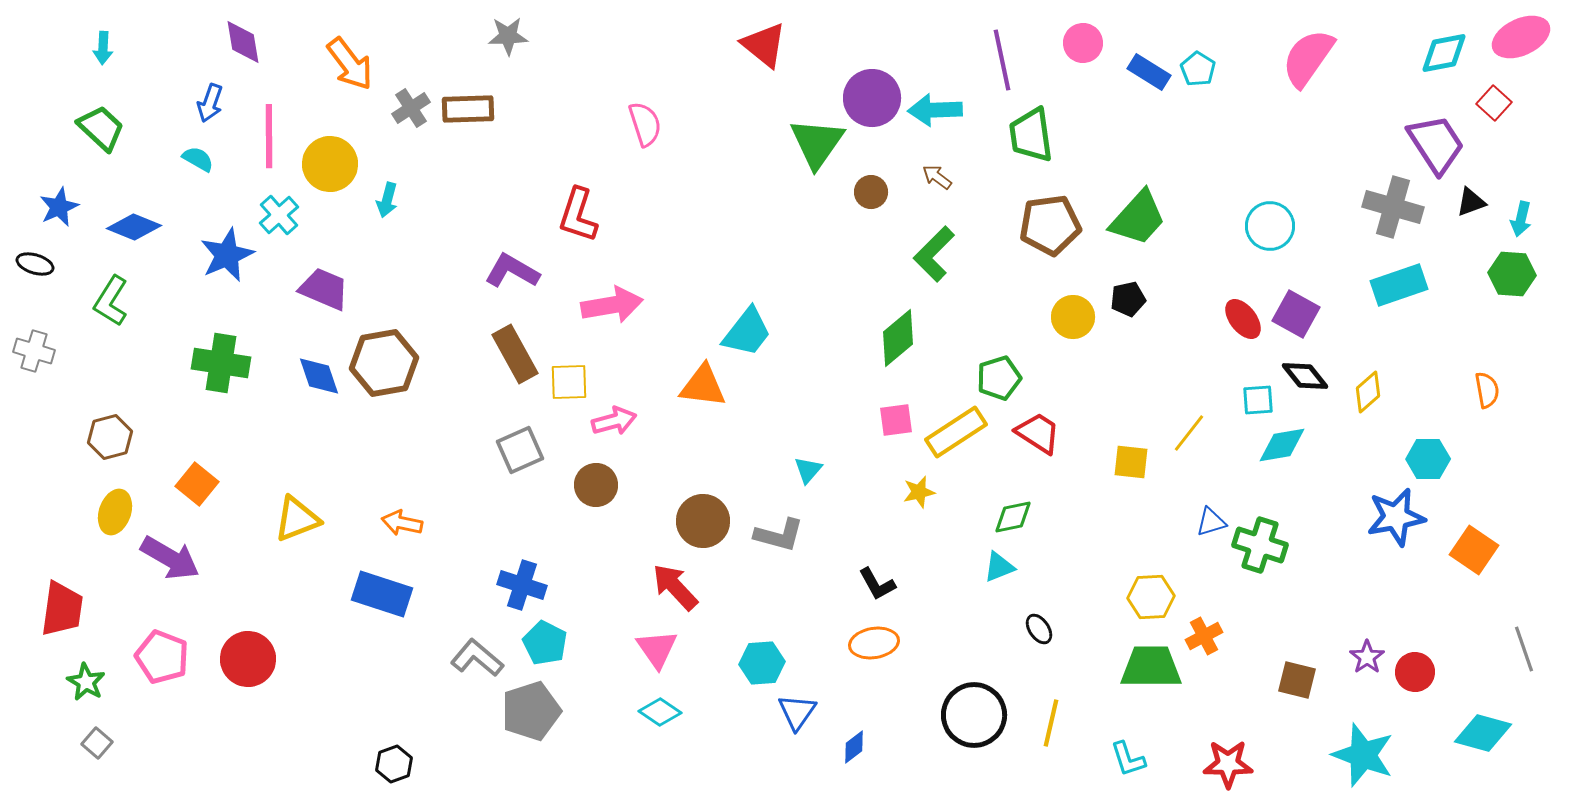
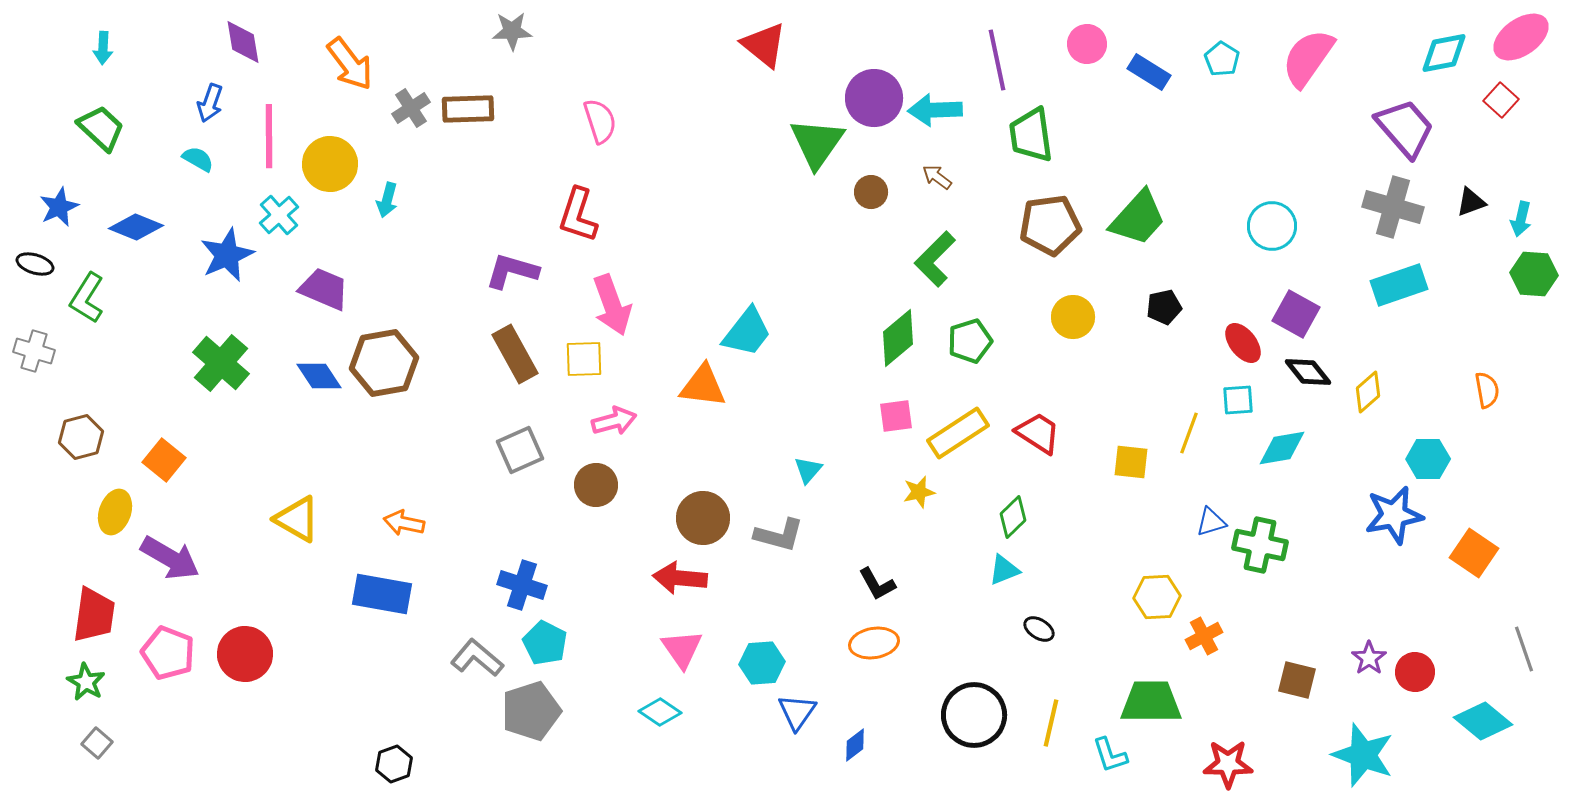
gray star at (508, 36): moved 4 px right, 5 px up
pink ellipse at (1521, 37): rotated 10 degrees counterclockwise
pink circle at (1083, 43): moved 4 px right, 1 px down
purple line at (1002, 60): moved 5 px left
cyan pentagon at (1198, 69): moved 24 px right, 10 px up
purple circle at (872, 98): moved 2 px right
red square at (1494, 103): moved 7 px right, 3 px up
pink semicircle at (645, 124): moved 45 px left, 3 px up
purple trapezoid at (1436, 144): moved 31 px left, 16 px up; rotated 8 degrees counterclockwise
cyan circle at (1270, 226): moved 2 px right
blue diamond at (134, 227): moved 2 px right
green L-shape at (934, 254): moved 1 px right, 5 px down
purple L-shape at (512, 271): rotated 14 degrees counterclockwise
green hexagon at (1512, 274): moved 22 px right
black pentagon at (1128, 299): moved 36 px right, 8 px down
green L-shape at (111, 301): moved 24 px left, 3 px up
pink arrow at (612, 305): rotated 80 degrees clockwise
red ellipse at (1243, 319): moved 24 px down
green cross at (221, 363): rotated 32 degrees clockwise
blue diamond at (319, 376): rotated 15 degrees counterclockwise
black diamond at (1305, 376): moved 3 px right, 4 px up
green pentagon at (999, 378): moved 29 px left, 37 px up
yellow square at (569, 382): moved 15 px right, 23 px up
cyan square at (1258, 400): moved 20 px left
pink square at (896, 420): moved 4 px up
yellow rectangle at (956, 432): moved 2 px right, 1 px down
yellow line at (1189, 433): rotated 18 degrees counterclockwise
brown hexagon at (110, 437): moved 29 px left
cyan diamond at (1282, 445): moved 3 px down
orange square at (197, 484): moved 33 px left, 24 px up
green diamond at (1013, 517): rotated 33 degrees counterclockwise
blue star at (1396, 517): moved 2 px left, 2 px up
yellow triangle at (297, 519): rotated 51 degrees clockwise
brown circle at (703, 521): moved 3 px up
orange arrow at (402, 523): moved 2 px right
green cross at (1260, 545): rotated 6 degrees counterclockwise
orange square at (1474, 550): moved 3 px down
cyan triangle at (999, 567): moved 5 px right, 3 px down
red arrow at (675, 587): moved 5 px right, 9 px up; rotated 42 degrees counterclockwise
blue rectangle at (382, 594): rotated 8 degrees counterclockwise
yellow hexagon at (1151, 597): moved 6 px right
red trapezoid at (62, 609): moved 32 px right, 6 px down
black ellipse at (1039, 629): rotated 24 degrees counterclockwise
pink triangle at (657, 649): moved 25 px right
pink pentagon at (162, 657): moved 6 px right, 4 px up
purple star at (1367, 657): moved 2 px right, 1 px down
red circle at (248, 659): moved 3 px left, 5 px up
green trapezoid at (1151, 667): moved 35 px down
cyan diamond at (1483, 733): moved 12 px up; rotated 24 degrees clockwise
blue diamond at (854, 747): moved 1 px right, 2 px up
cyan L-shape at (1128, 759): moved 18 px left, 4 px up
